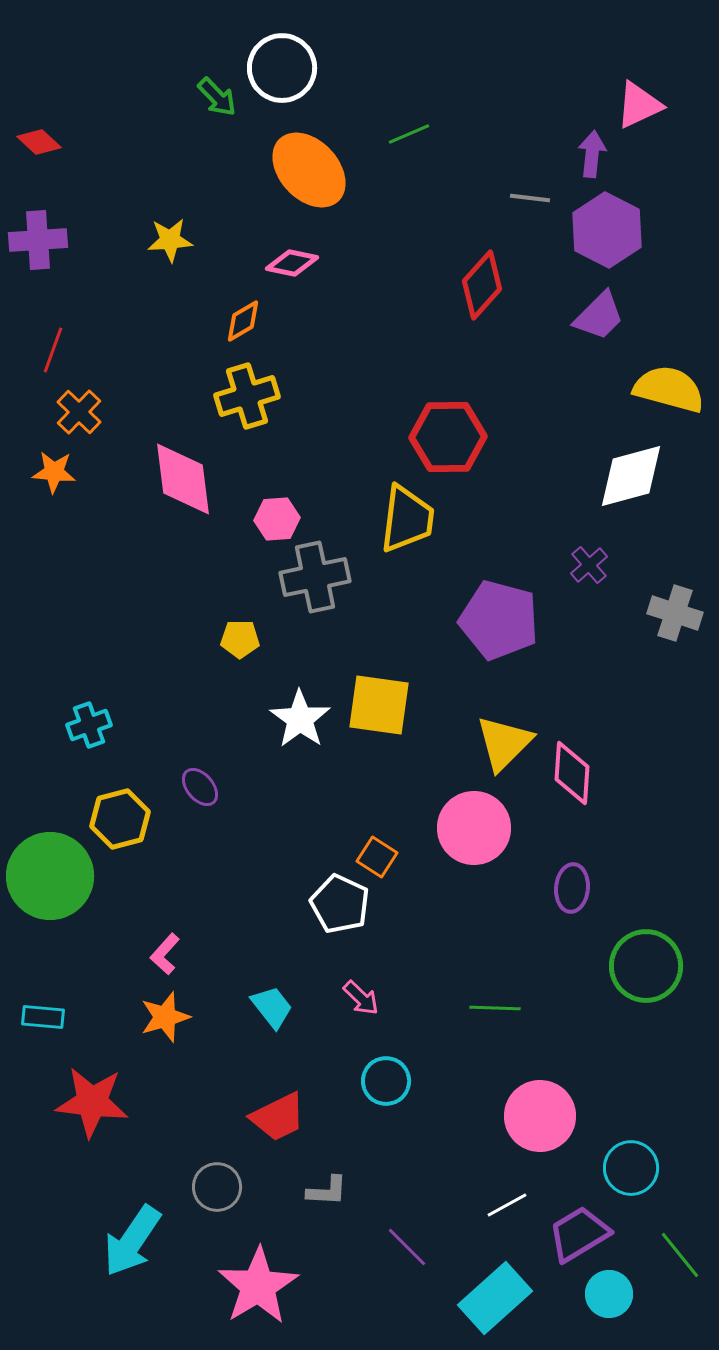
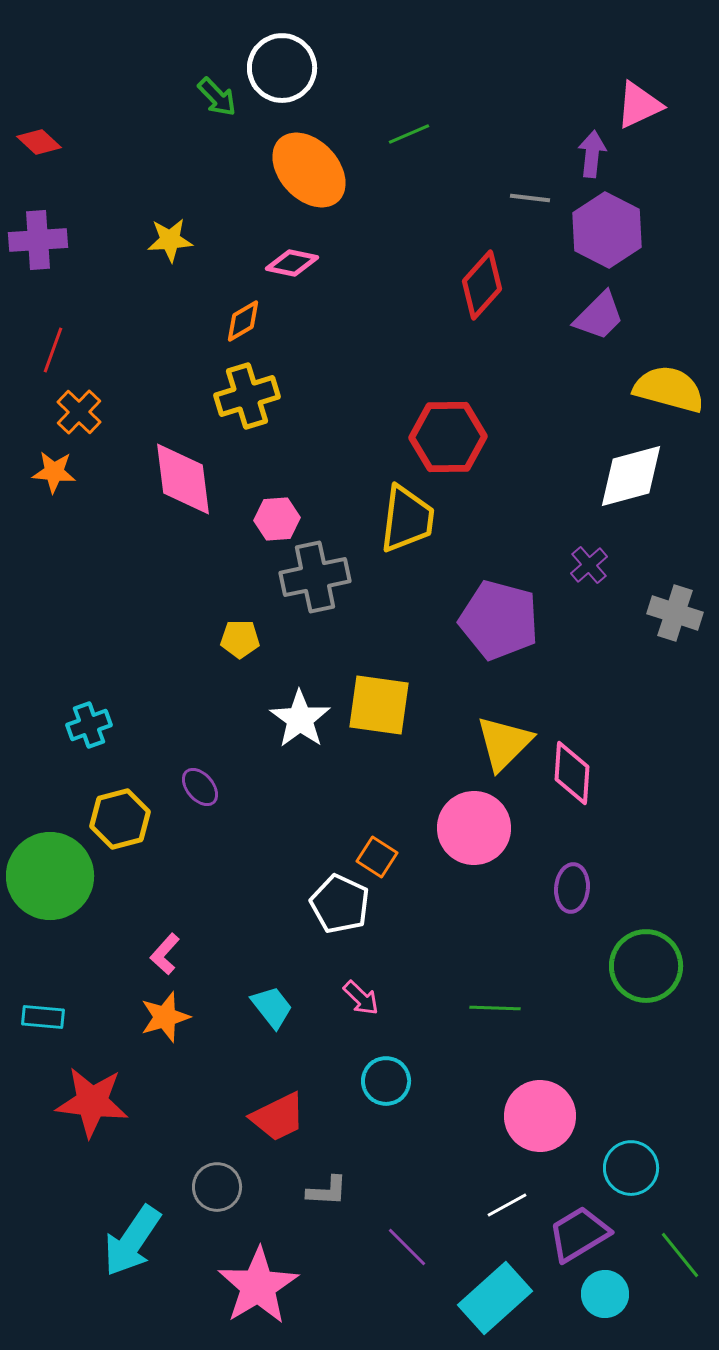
cyan circle at (609, 1294): moved 4 px left
